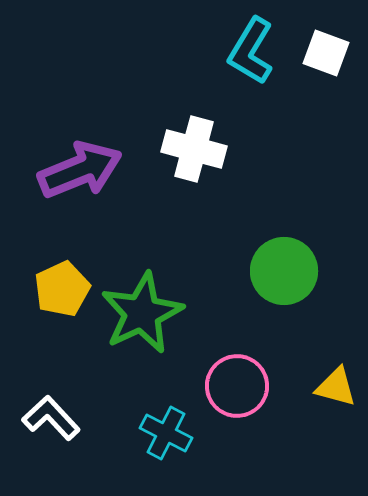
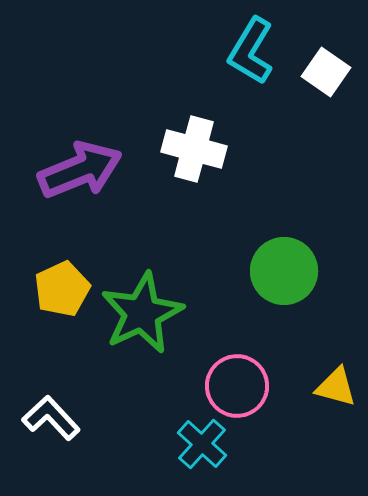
white square: moved 19 px down; rotated 15 degrees clockwise
cyan cross: moved 36 px right, 11 px down; rotated 15 degrees clockwise
